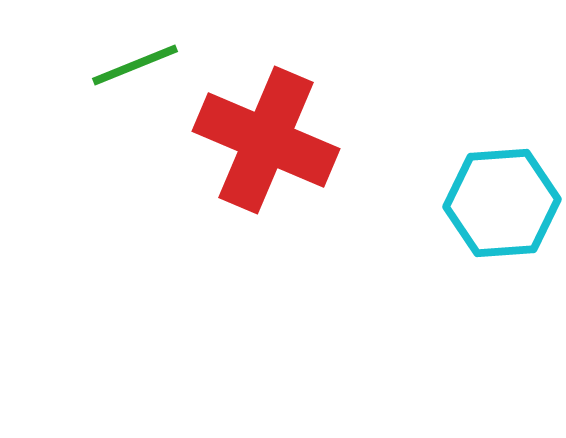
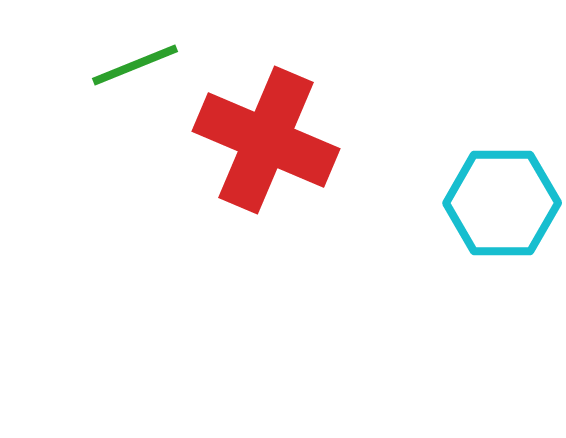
cyan hexagon: rotated 4 degrees clockwise
